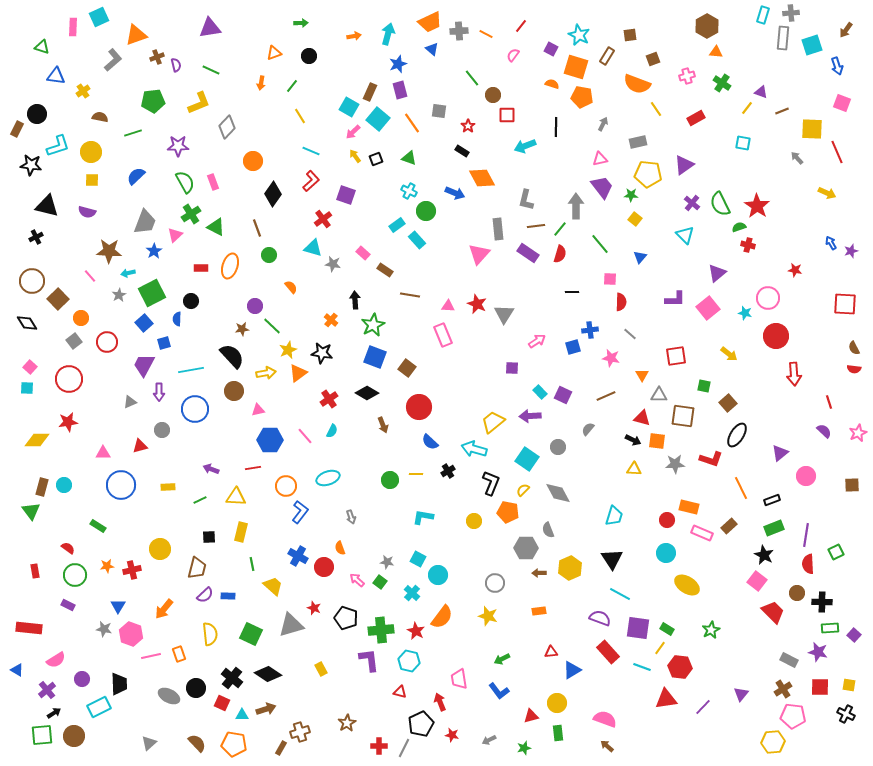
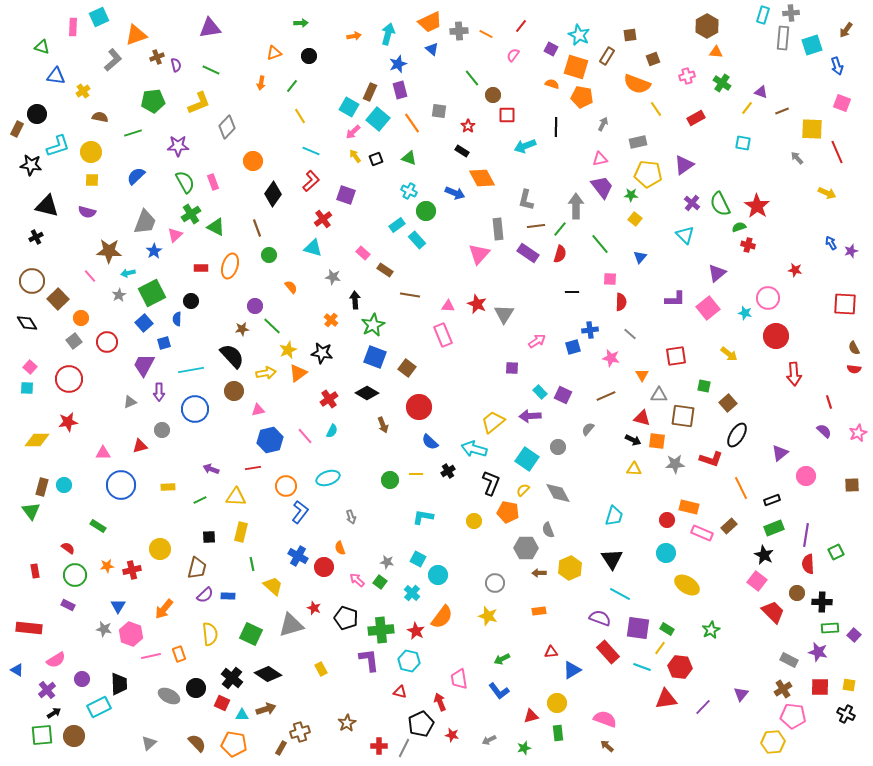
gray star at (333, 264): moved 13 px down
blue hexagon at (270, 440): rotated 15 degrees counterclockwise
